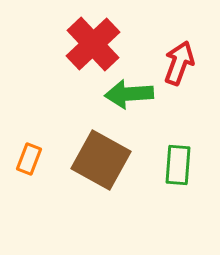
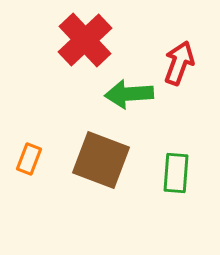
red cross: moved 8 px left, 4 px up
brown square: rotated 8 degrees counterclockwise
green rectangle: moved 2 px left, 8 px down
